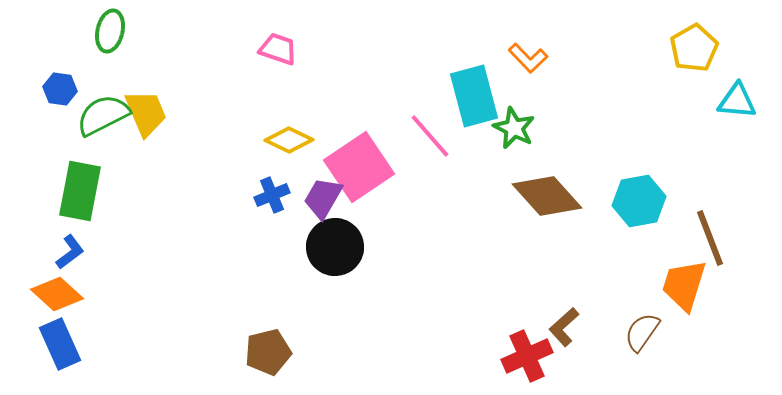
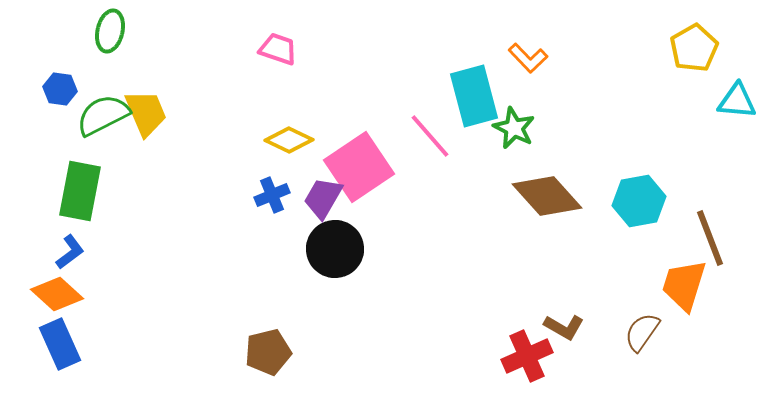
black circle: moved 2 px down
brown L-shape: rotated 108 degrees counterclockwise
